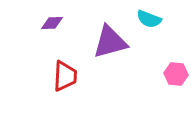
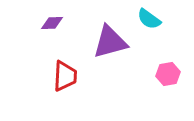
cyan semicircle: rotated 15 degrees clockwise
pink hexagon: moved 8 px left; rotated 15 degrees counterclockwise
